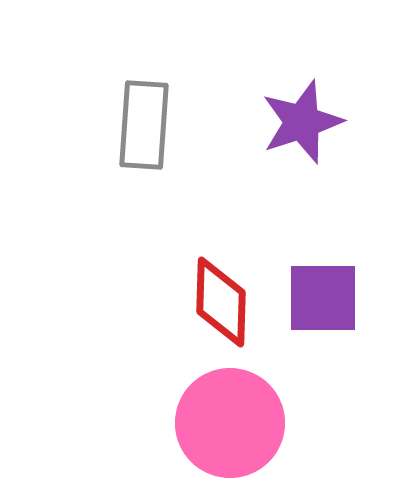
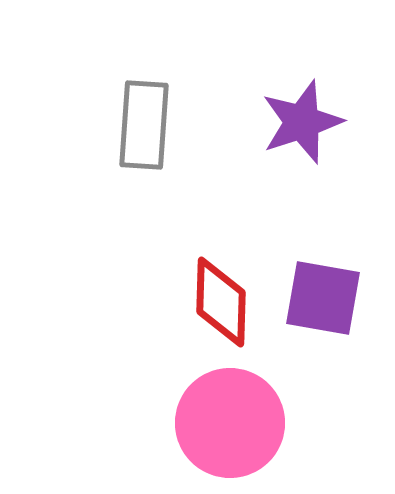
purple square: rotated 10 degrees clockwise
